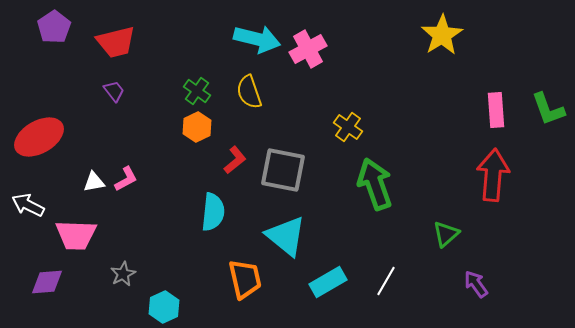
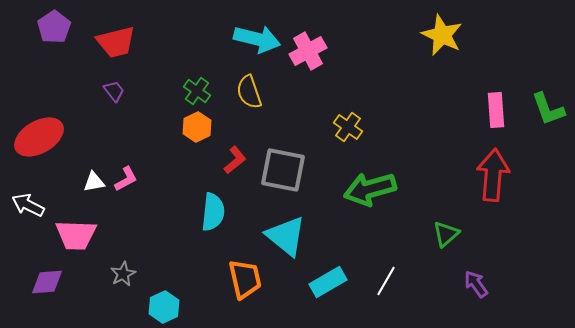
yellow star: rotated 15 degrees counterclockwise
pink cross: moved 2 px down
green arrow: moved 5 px left, 5 px down; rotated 87 degrees counterclockwise
